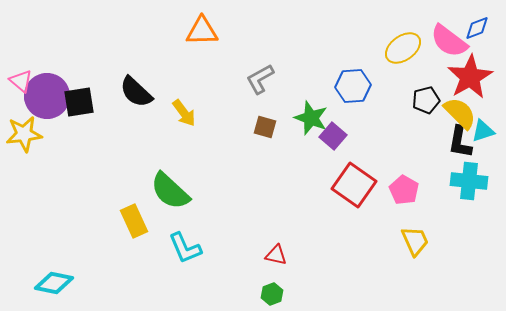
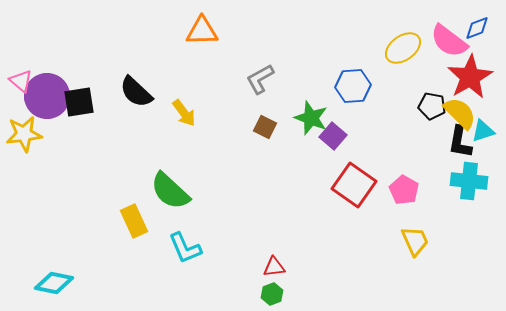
black pentagon: moved 6 px right, 6 px down; rotated 24 degrees clockwise
brown square: rotated 10 degrees clockwise
red triangle: moved 2 px left, 12 px down; rotated 20 degrees counterclockwise
